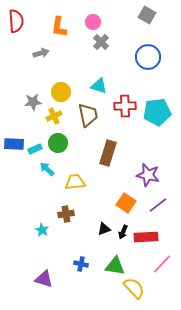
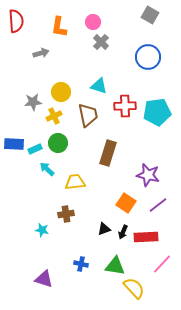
gray square: moved 3 px right
cyan star: rotated 16 degrees counterclockwise
